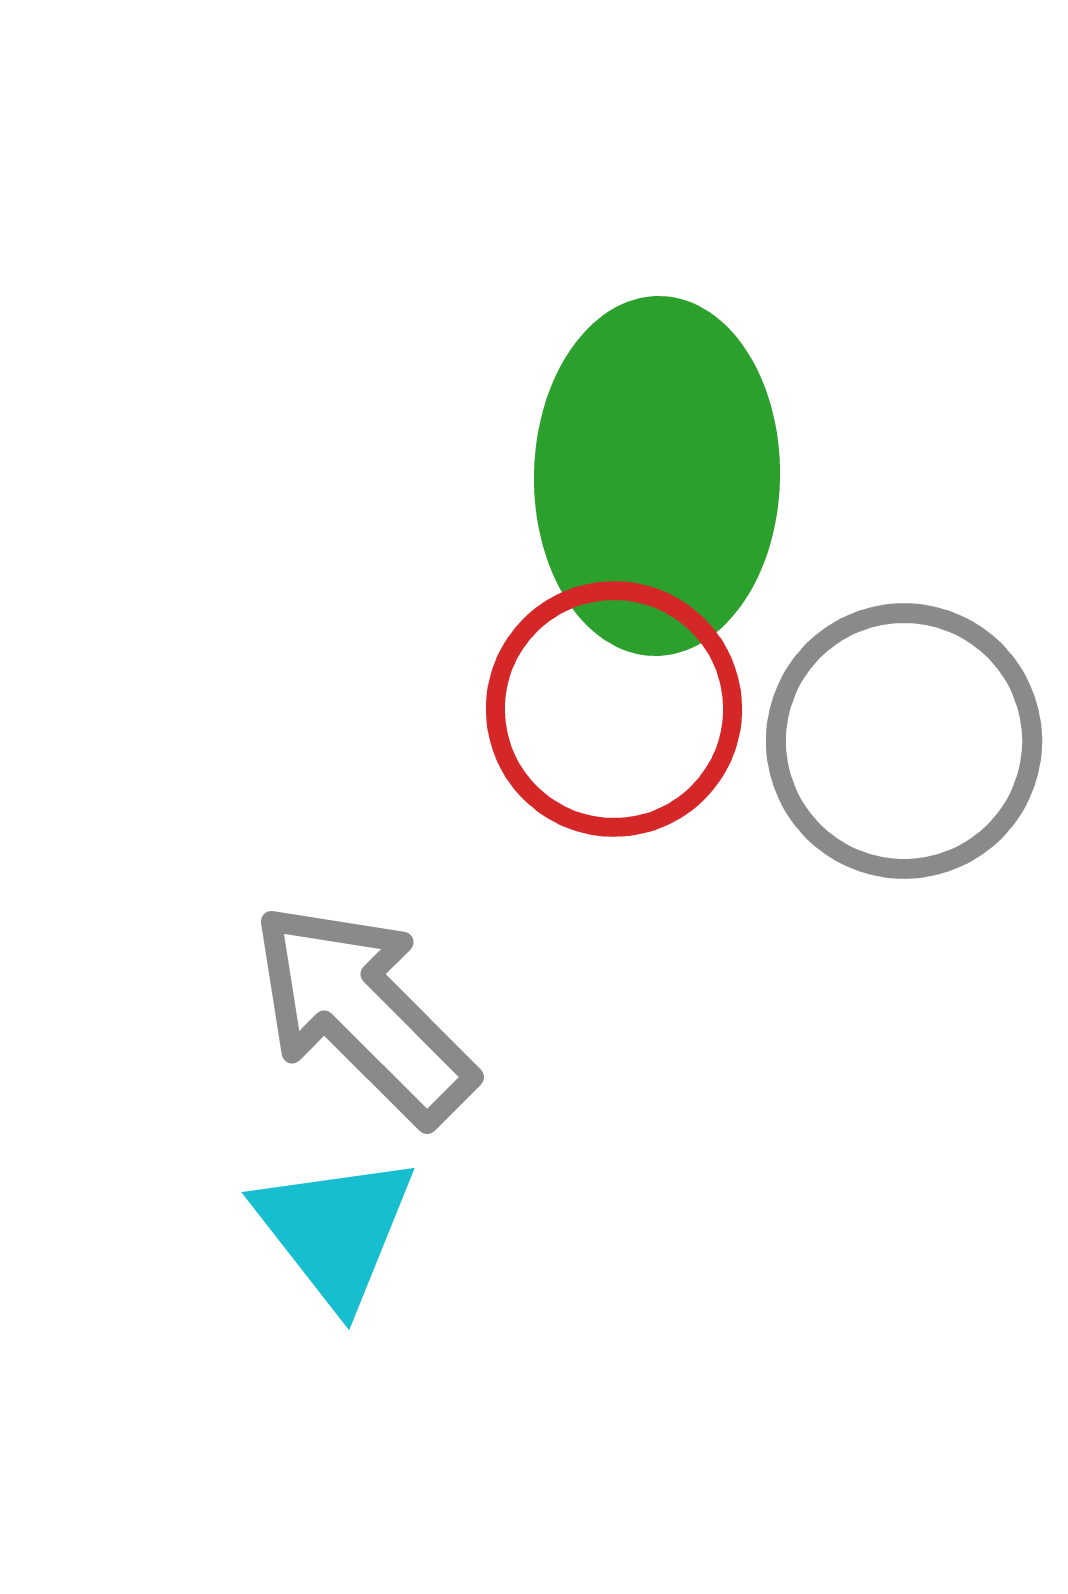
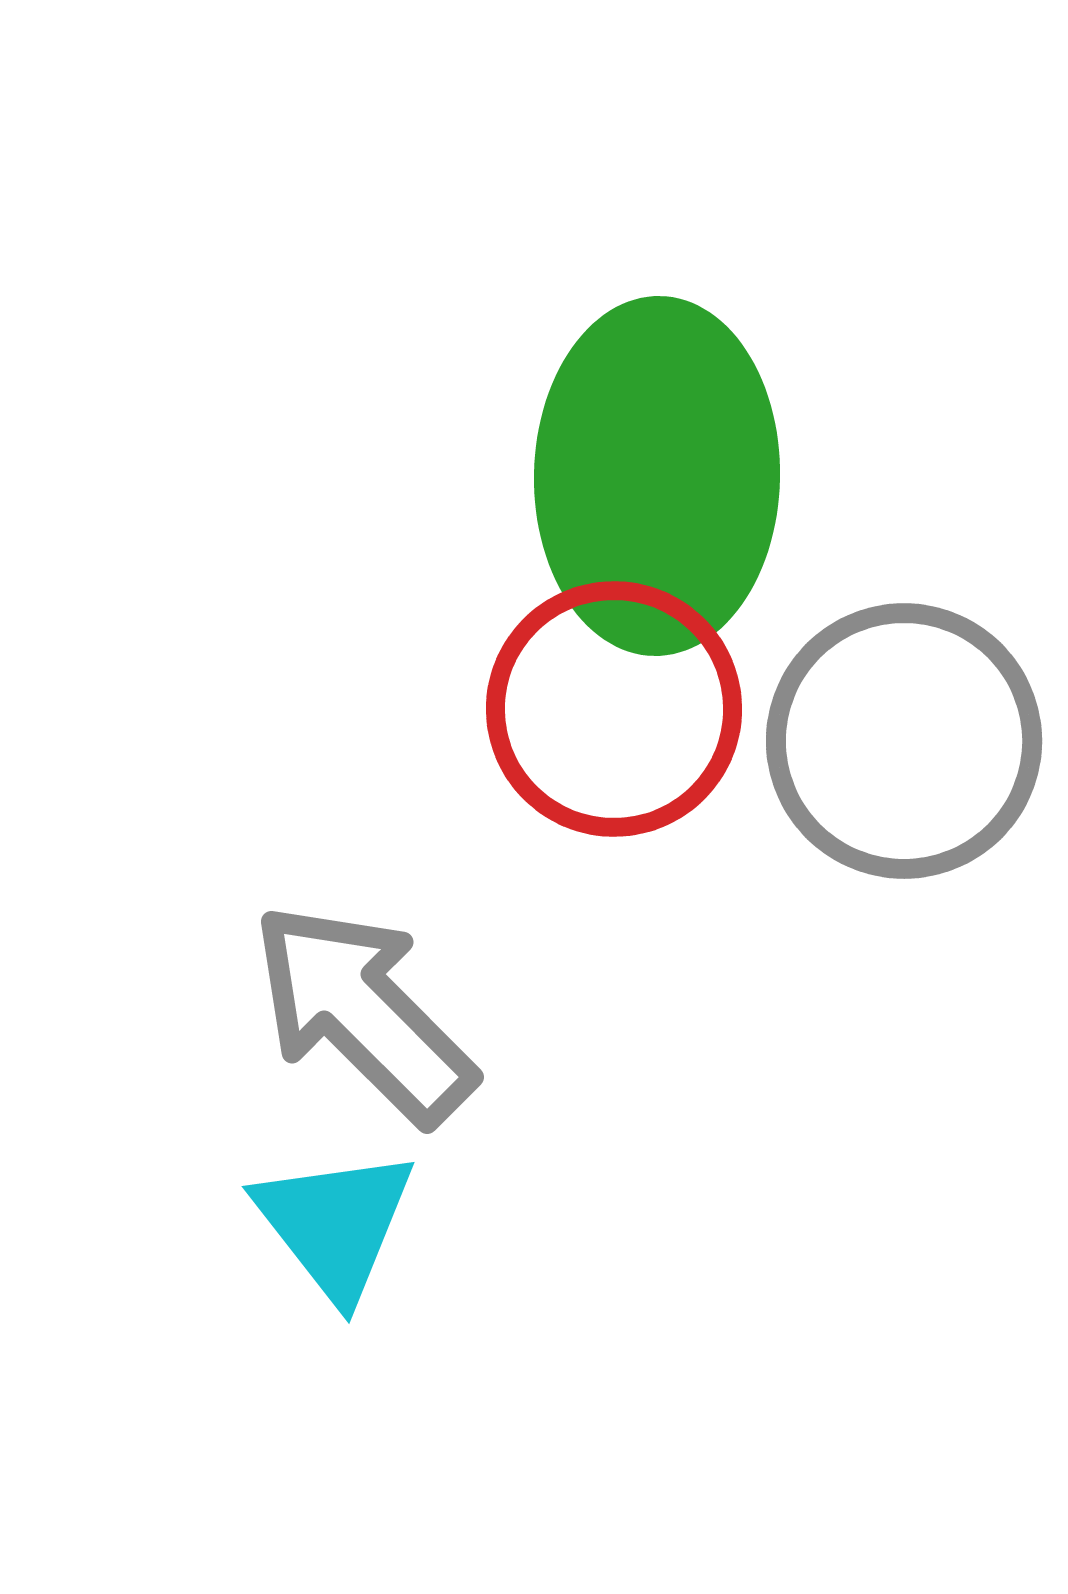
cyan triangle: moved 6 px up
